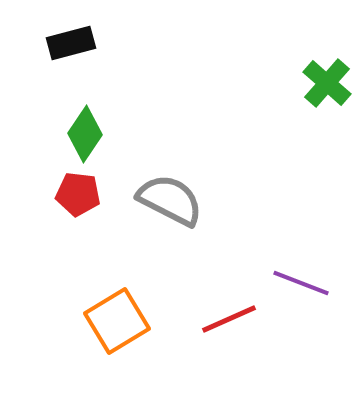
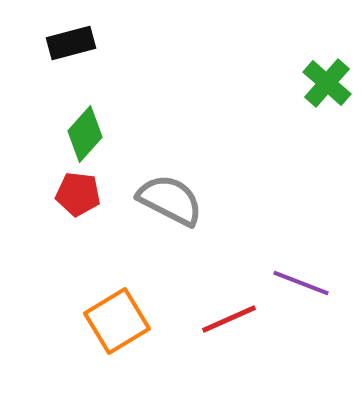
green diamond: rotated 8 degrees clockwise
